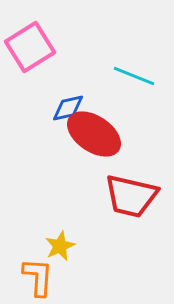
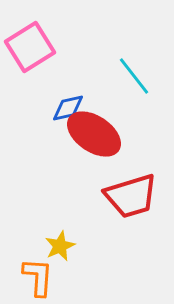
cyan line: rotated 30 degrees clockwise
red trapezoid: rotated 30 degrees counterclockwise
